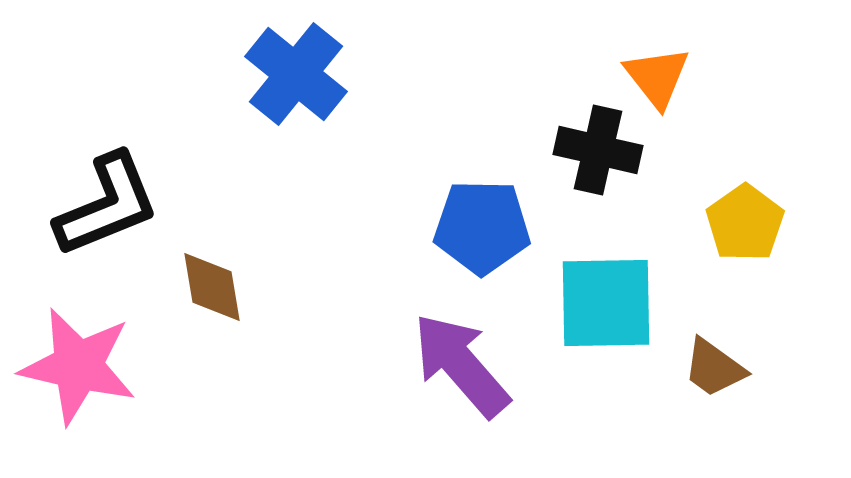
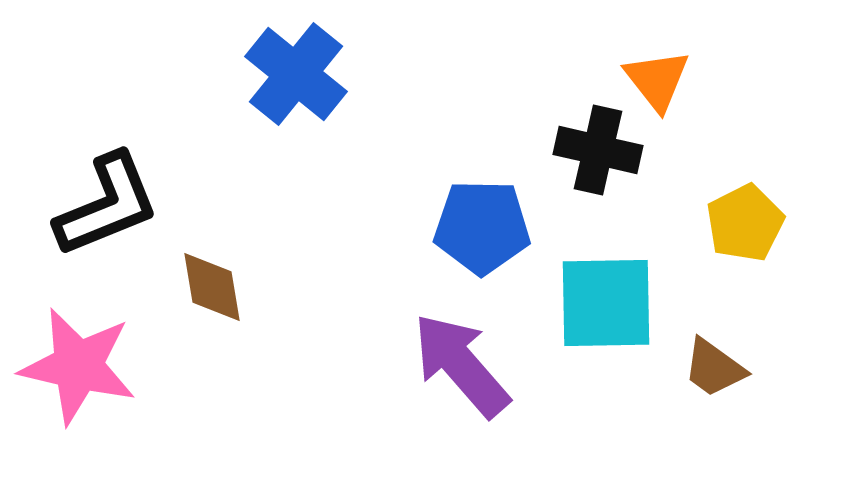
orange triangle: moved 3 px down
yellow pentagon: rotated 8 degrees clockwise
